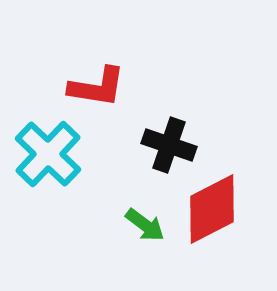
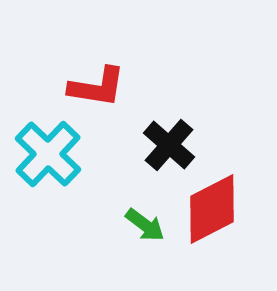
black cross: rotated 22 degrees clockwise
